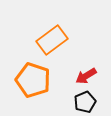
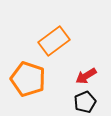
orange rectangle: moved 2 px right, 1 px down
orange pentagon: moved 5 px left, 1 px up
